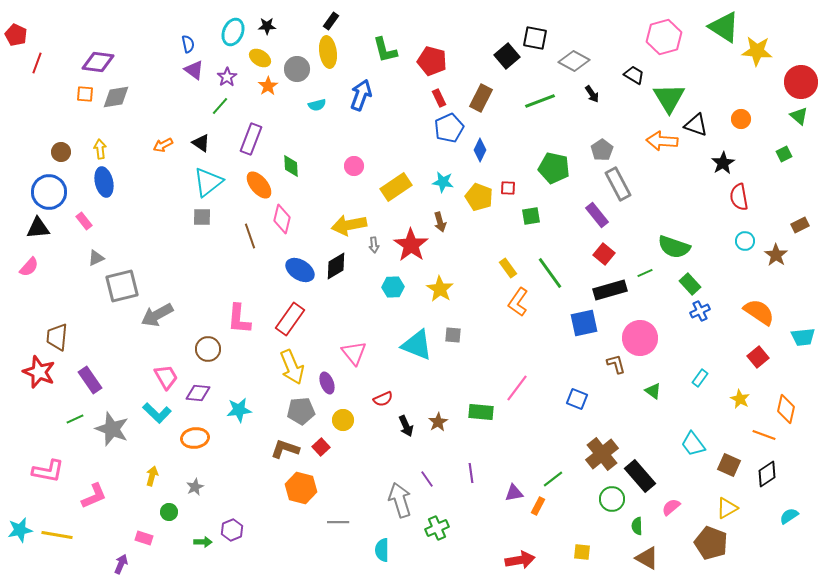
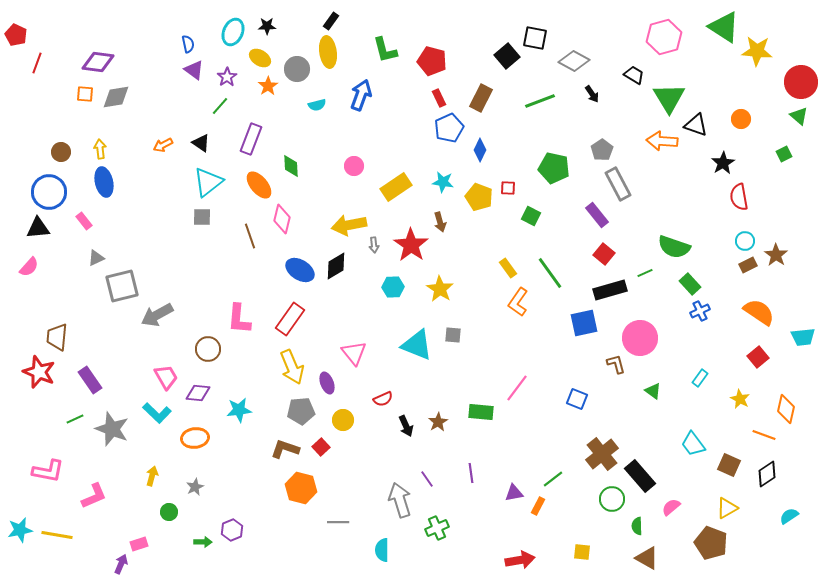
green square at (531, 216): rotated 36 degrees clockwise
brown rectangle at (800, 225): moved 52 px left, 40 px down
pink rectangle at (144, 538): moved 5 px left, 6 px down; rotated 36 degrees counterclockwise
